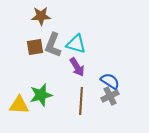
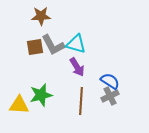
gray L-shape: rotated 50 degrees counterclockwise
